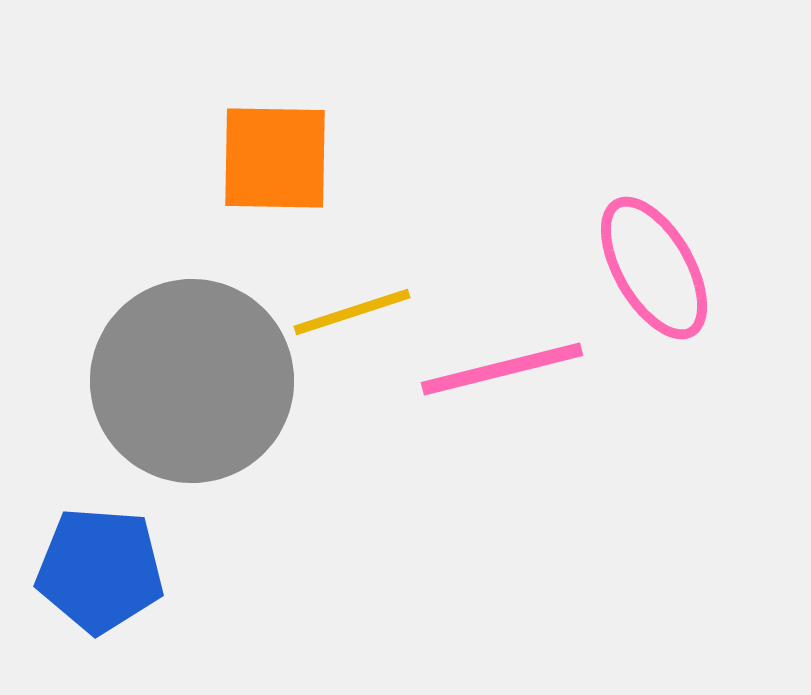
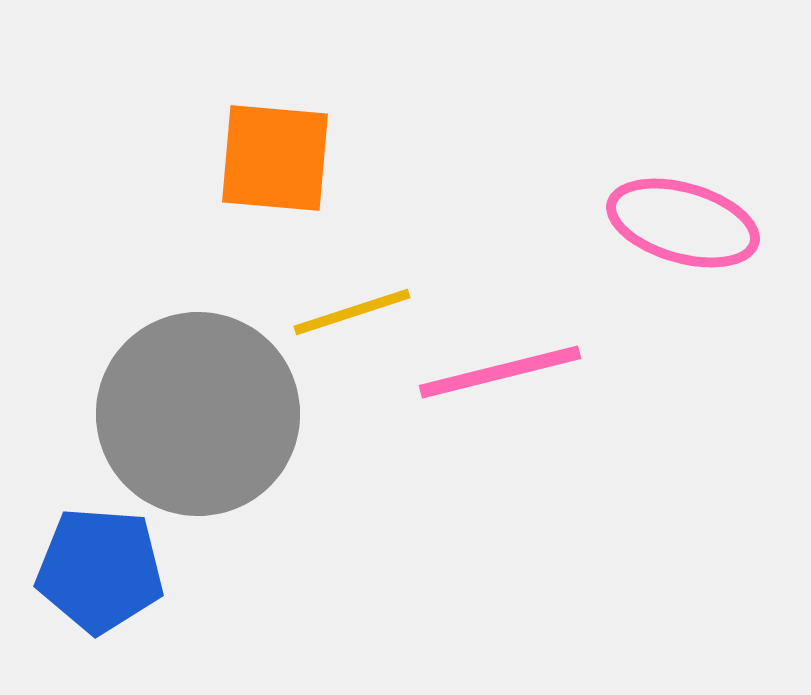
orange square: rotated 4 degrees clockwise
pink ellipse: moved 29 px right, 45 px up; rotated 44 degrees counterclockwise
pink line: moved 2 px left, 3 px down
gray circle: moved 6 px right, 33 px down
